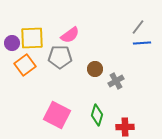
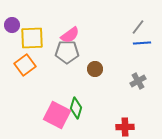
purple circle: moved 18 px up
gray pentagon: moved 7 px right, 5 px up
gray cross: moved 22 px right
green diamond: moved 21 px left, 7 px up
